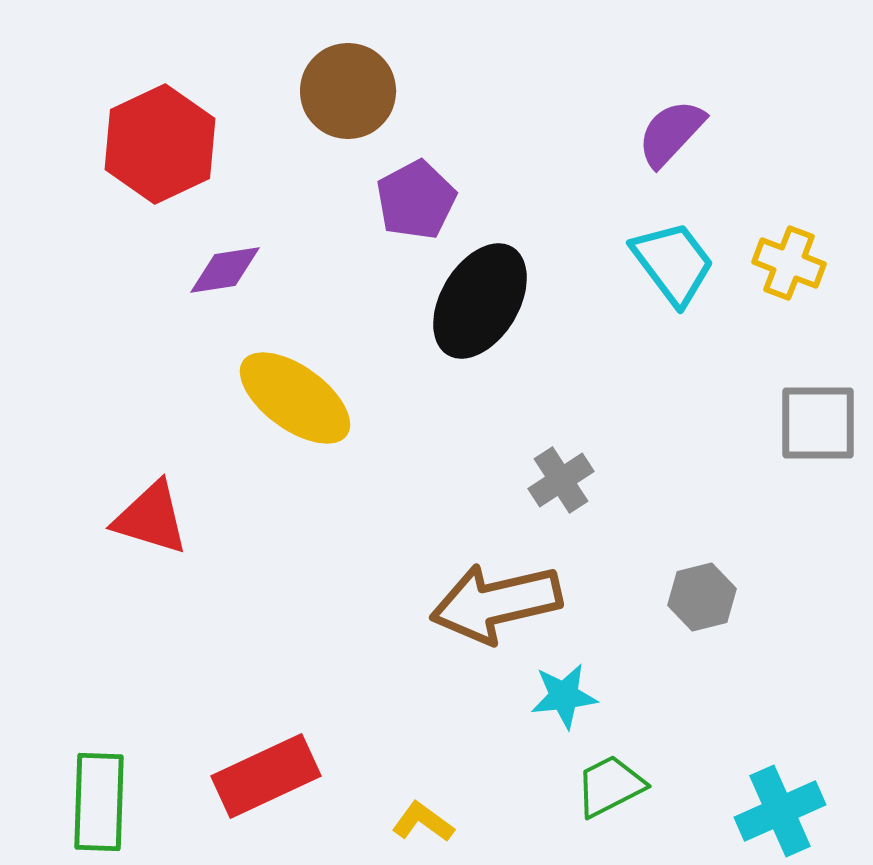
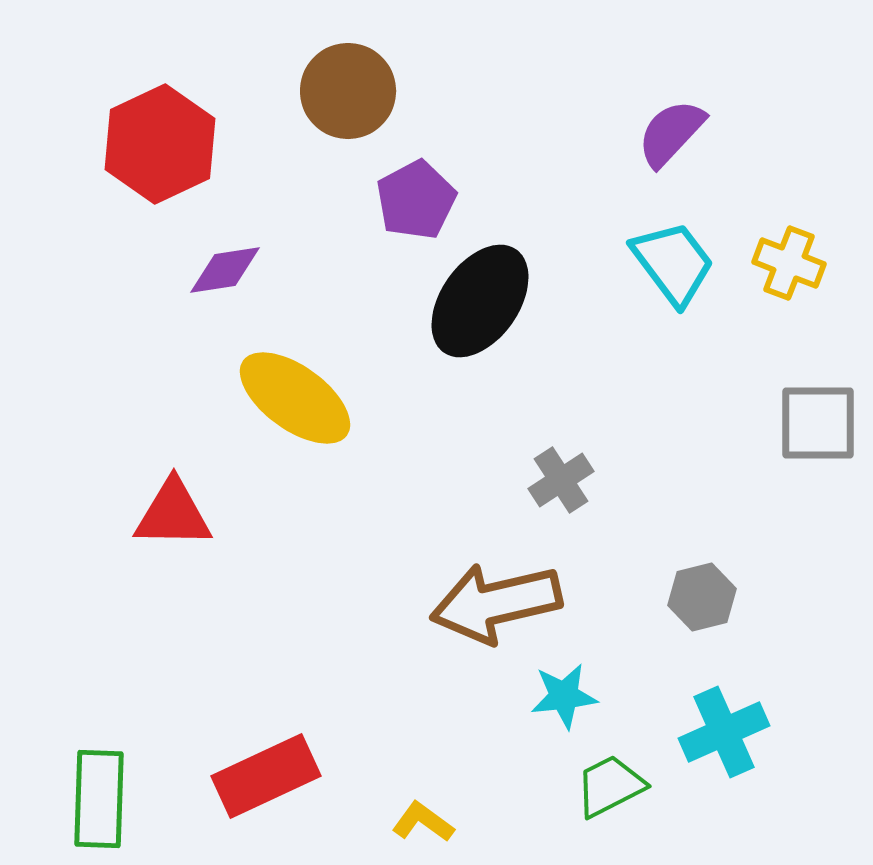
black ellipse: rotated 4 degrees clockwise
red triangle: moved 22 px right, 4 px up; rotated 16 degrees counterclockwise
green rectangle: moved 3 px up
cyan cross: moved 56 px left, 79 px up
